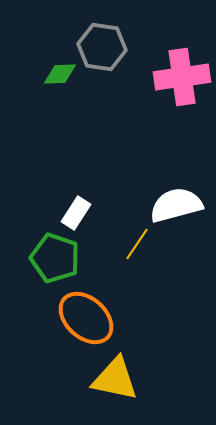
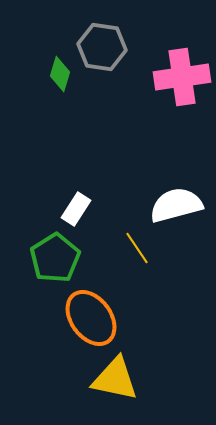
green diamond: rotated 72 degrees counterclockwise
white rectangle: moved 4 px up
yellow line: moved 4 px down; rotated 68 degrees counterclockwise
green pentagon: rotated 21 degrees clockwise
orange ellipse: moved 5 px right; rotated 12 degrees clockwise
